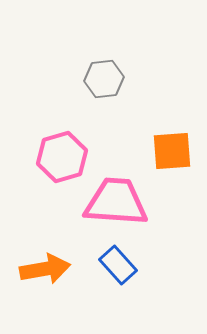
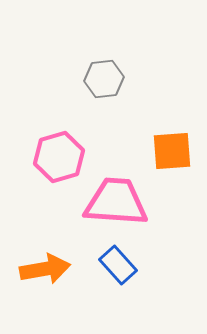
pink hexagon: moved 3 px left
